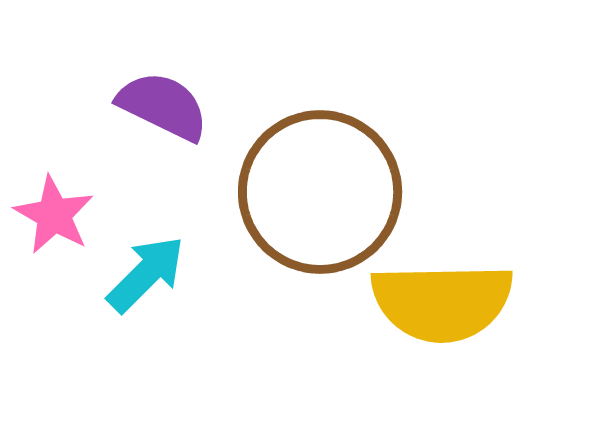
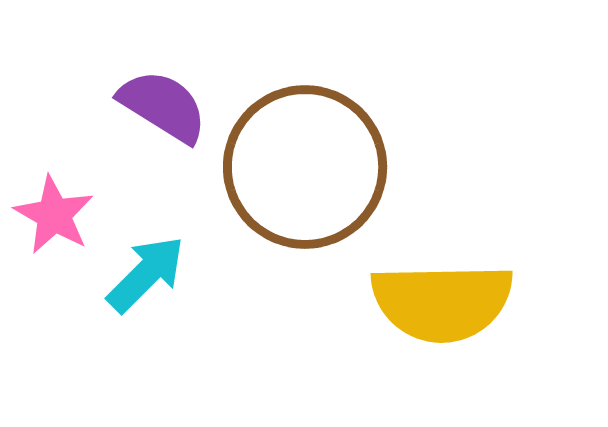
purple semicircle: rotated 6 degrees clockwise
brown circle: moved 15 px left, 25 px up
